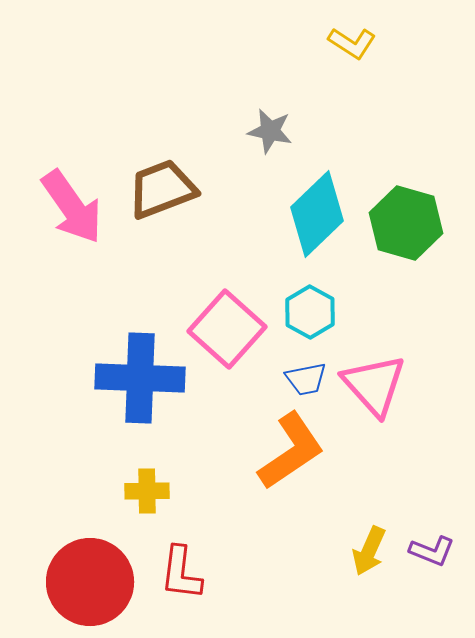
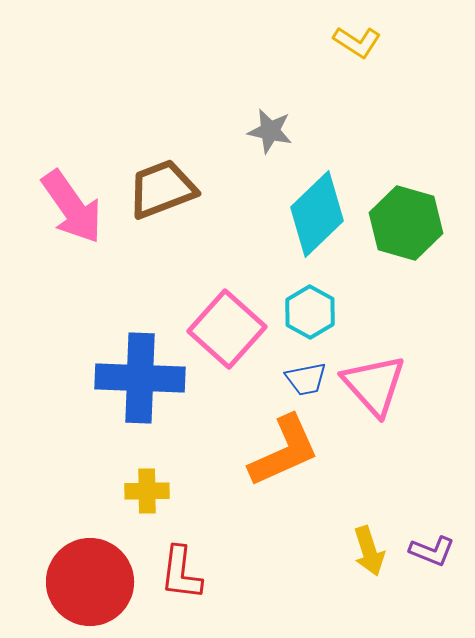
yellow L-shape: moved 5 px right, 1 px up
orange L-shape: moved 7 px left; rotated 10 degrees clockwise
yellow arrow: rotated 42 degrees counterclockwise
